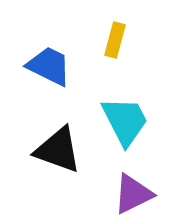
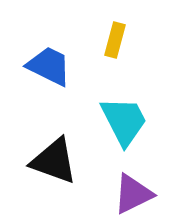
cyan trapezoid: moved 1 px left
black triangle: moved 4 px left, 11 px down
